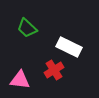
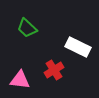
white rectangle: moved 9 px right
